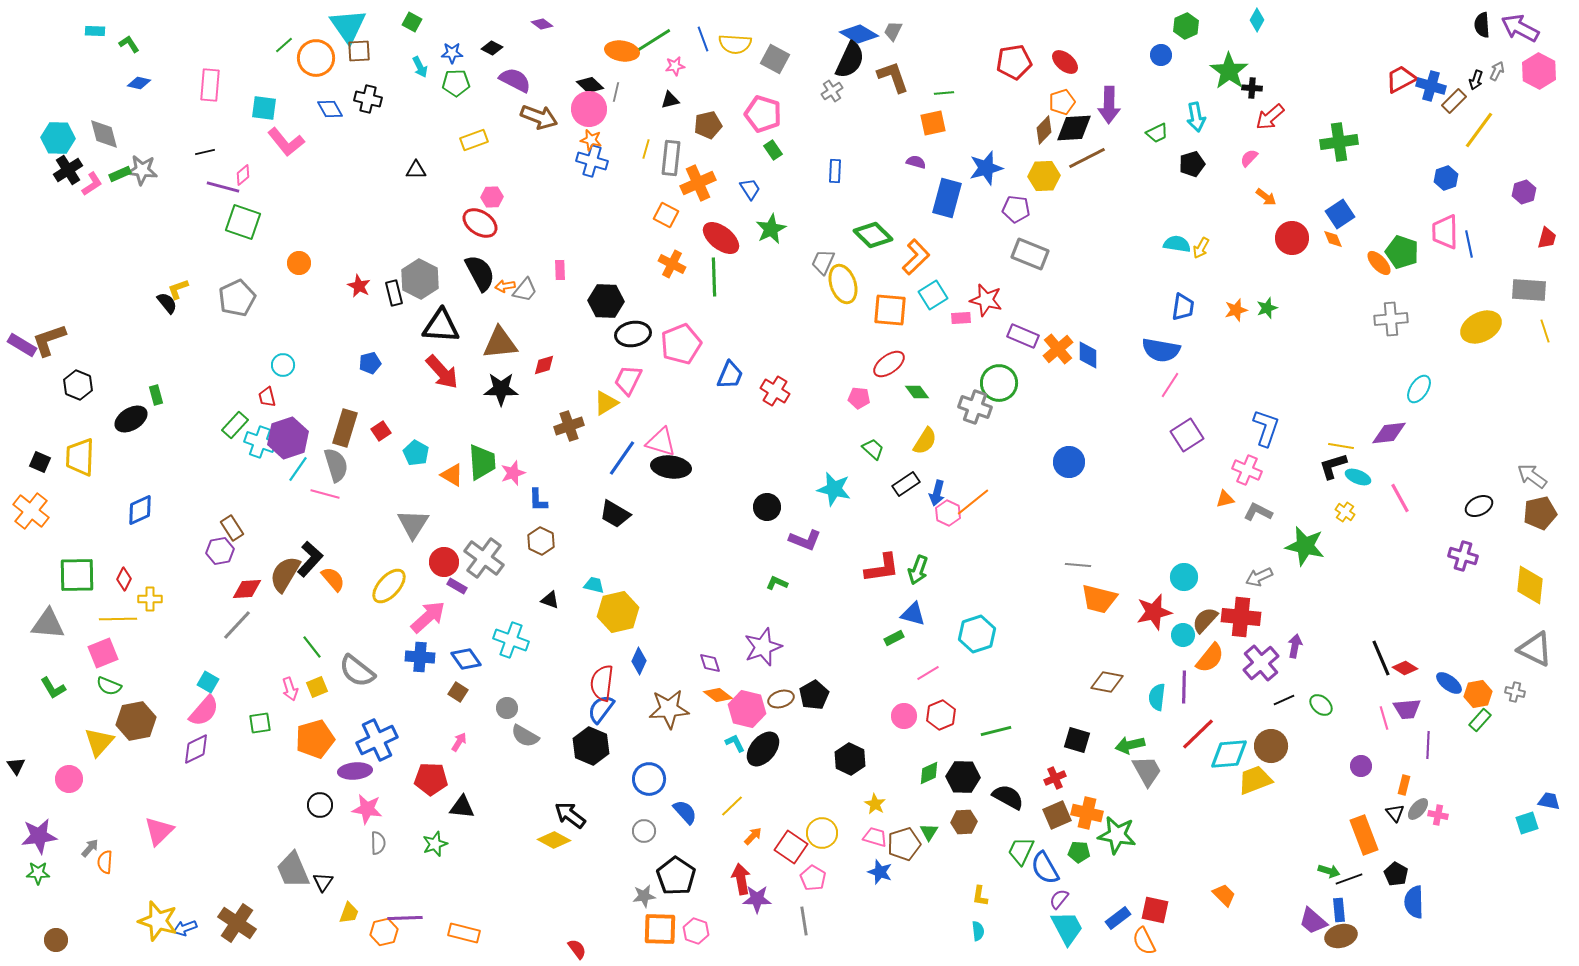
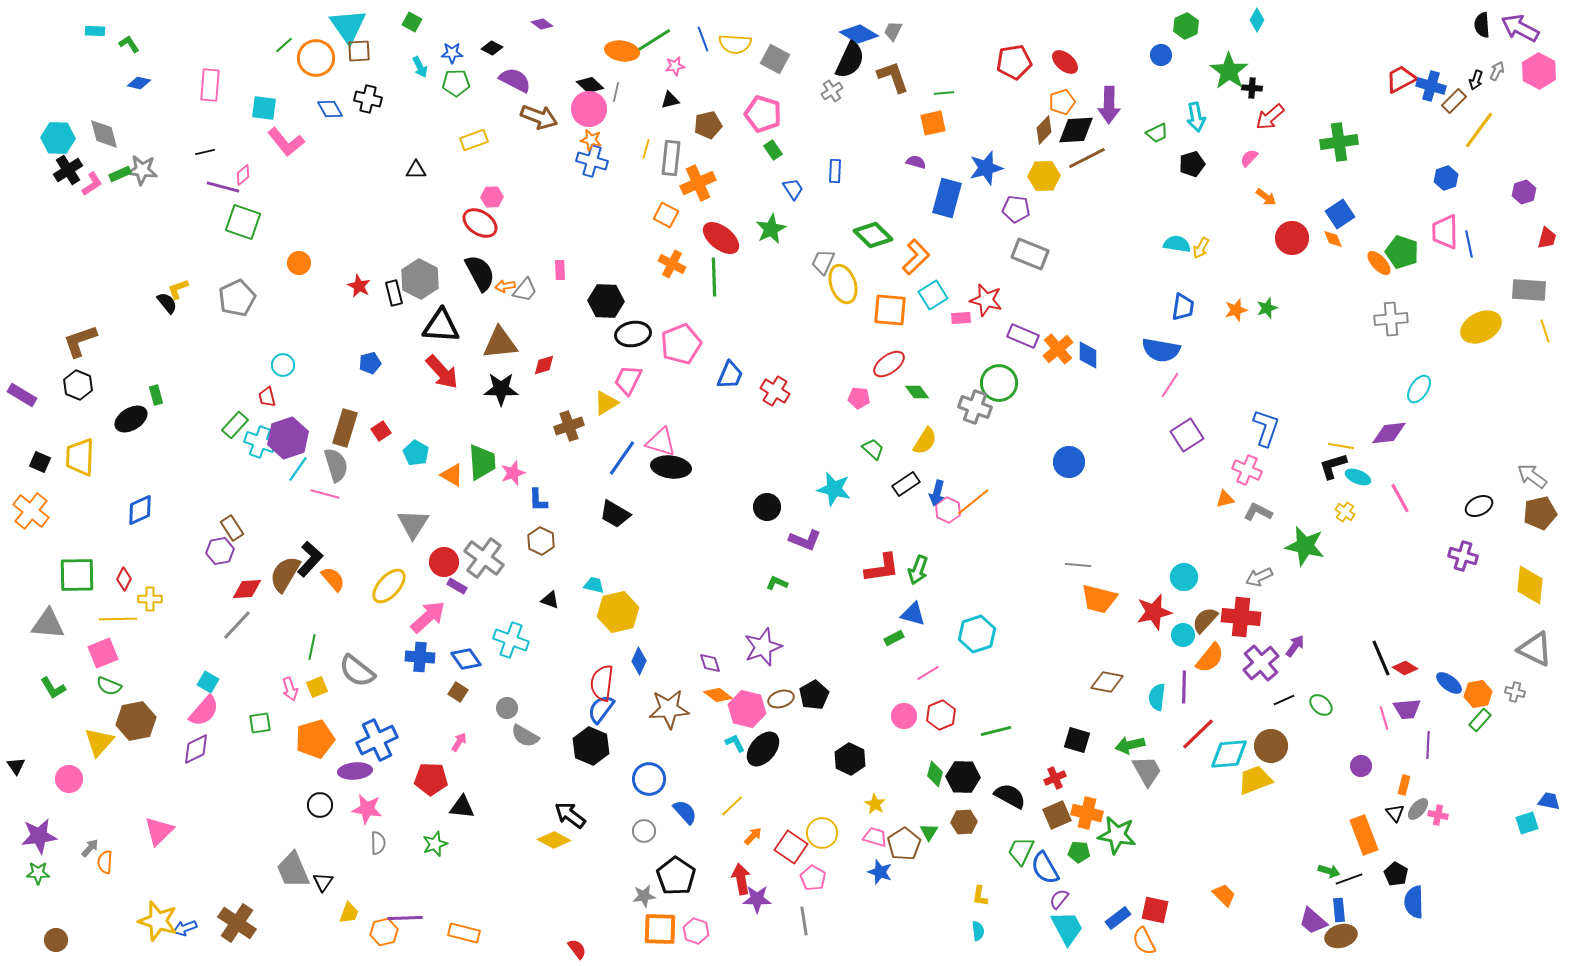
black diamond at (1074, 128): moved 2 px right, 2 px down
blue trapezoid at (750, 189): moved 43 px right
brown L-shape at (49, 340): moved 31 px right, 1 px down
purple rectangle at (22, 345): moved 50 px down
pink hexagon at (948, 513): moved 3 px up
purple arrow at (1295, 646): rotated 25 degrees clockwise
green line at (312, 647): rotated 50 degrees clockwise
green diamond at (929, 773): moved 6 px right, 1 px down; rotated 50 degrees counterclockwise
black semicircle at (1008, 797): moved 2 px right, 1 px up
brown pentagon at (904, 844): rotated 16 degrees counterclockwise
